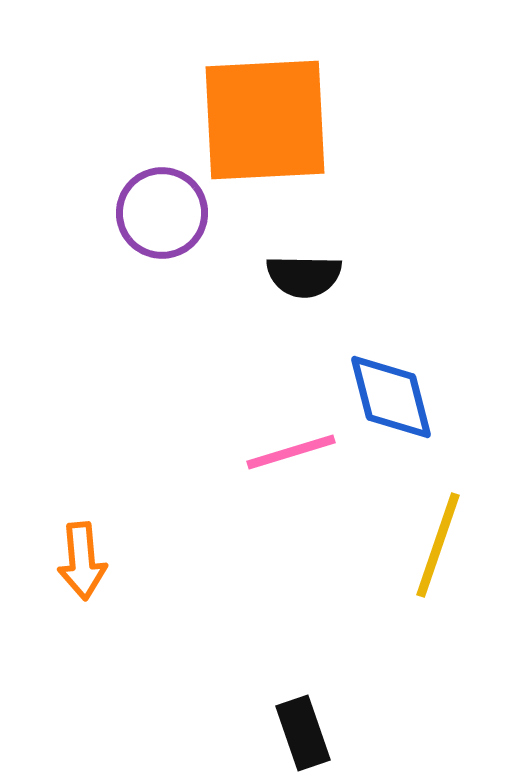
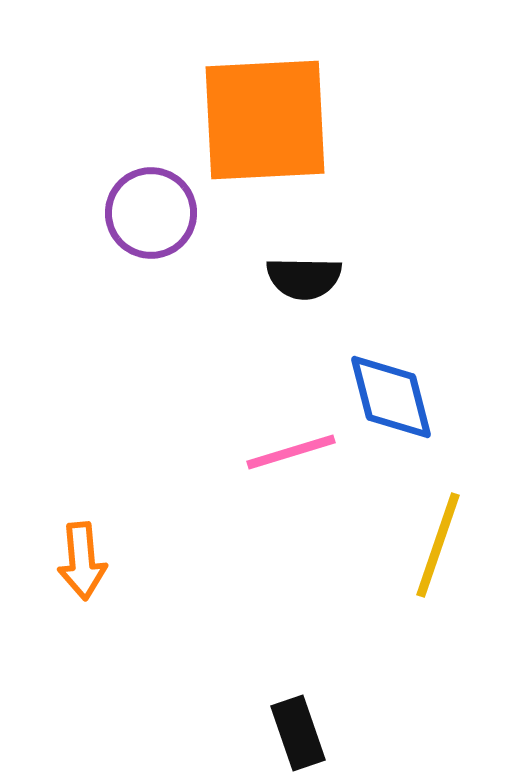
purple circle: moved 11 px left
black semicircle: moved 2 px down
black rectangle: moved 5 px left
